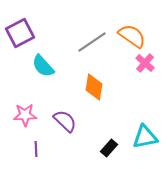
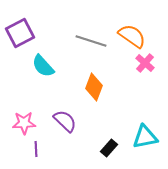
gray line: moved 1 px left, 1 px up; rotated 52 degrees clockwise
orange diamond: rotated 12 degrees clockwise
pink star: moved 1 px left, 8 px down
